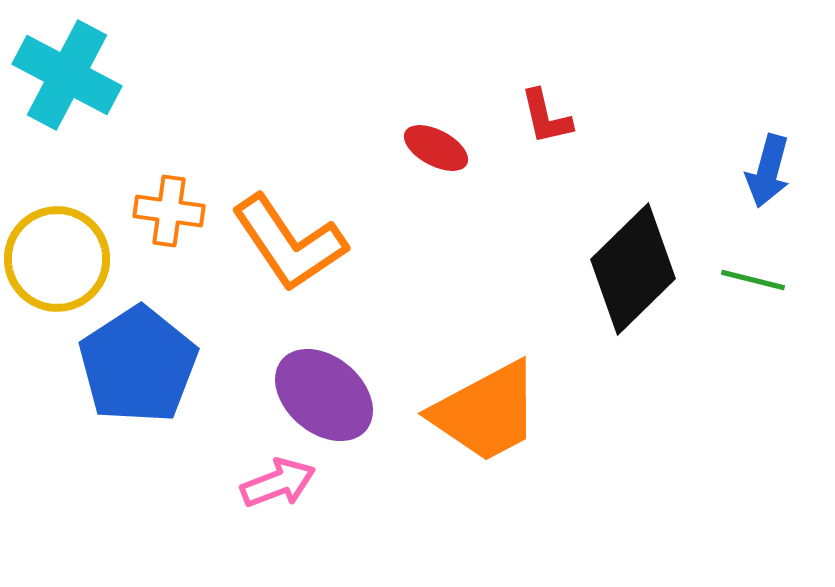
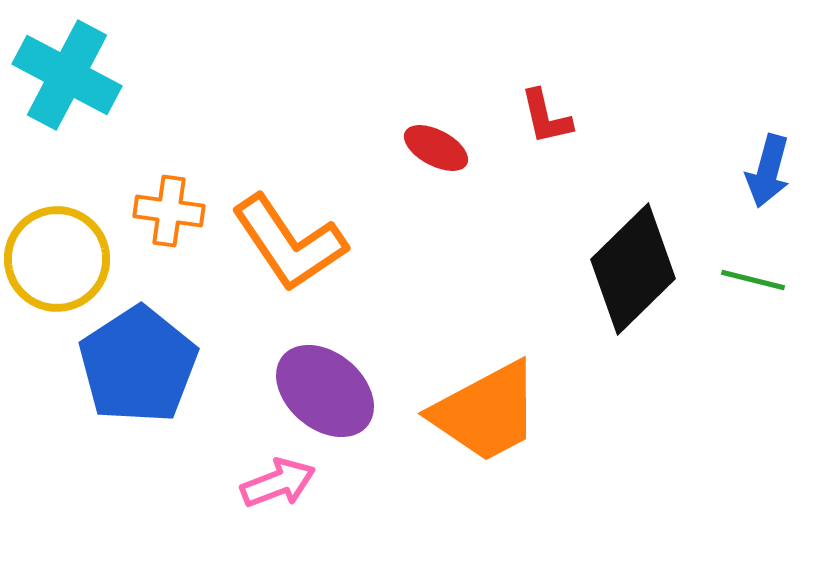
purple ellipse: moved 1 px right, 4 px up
